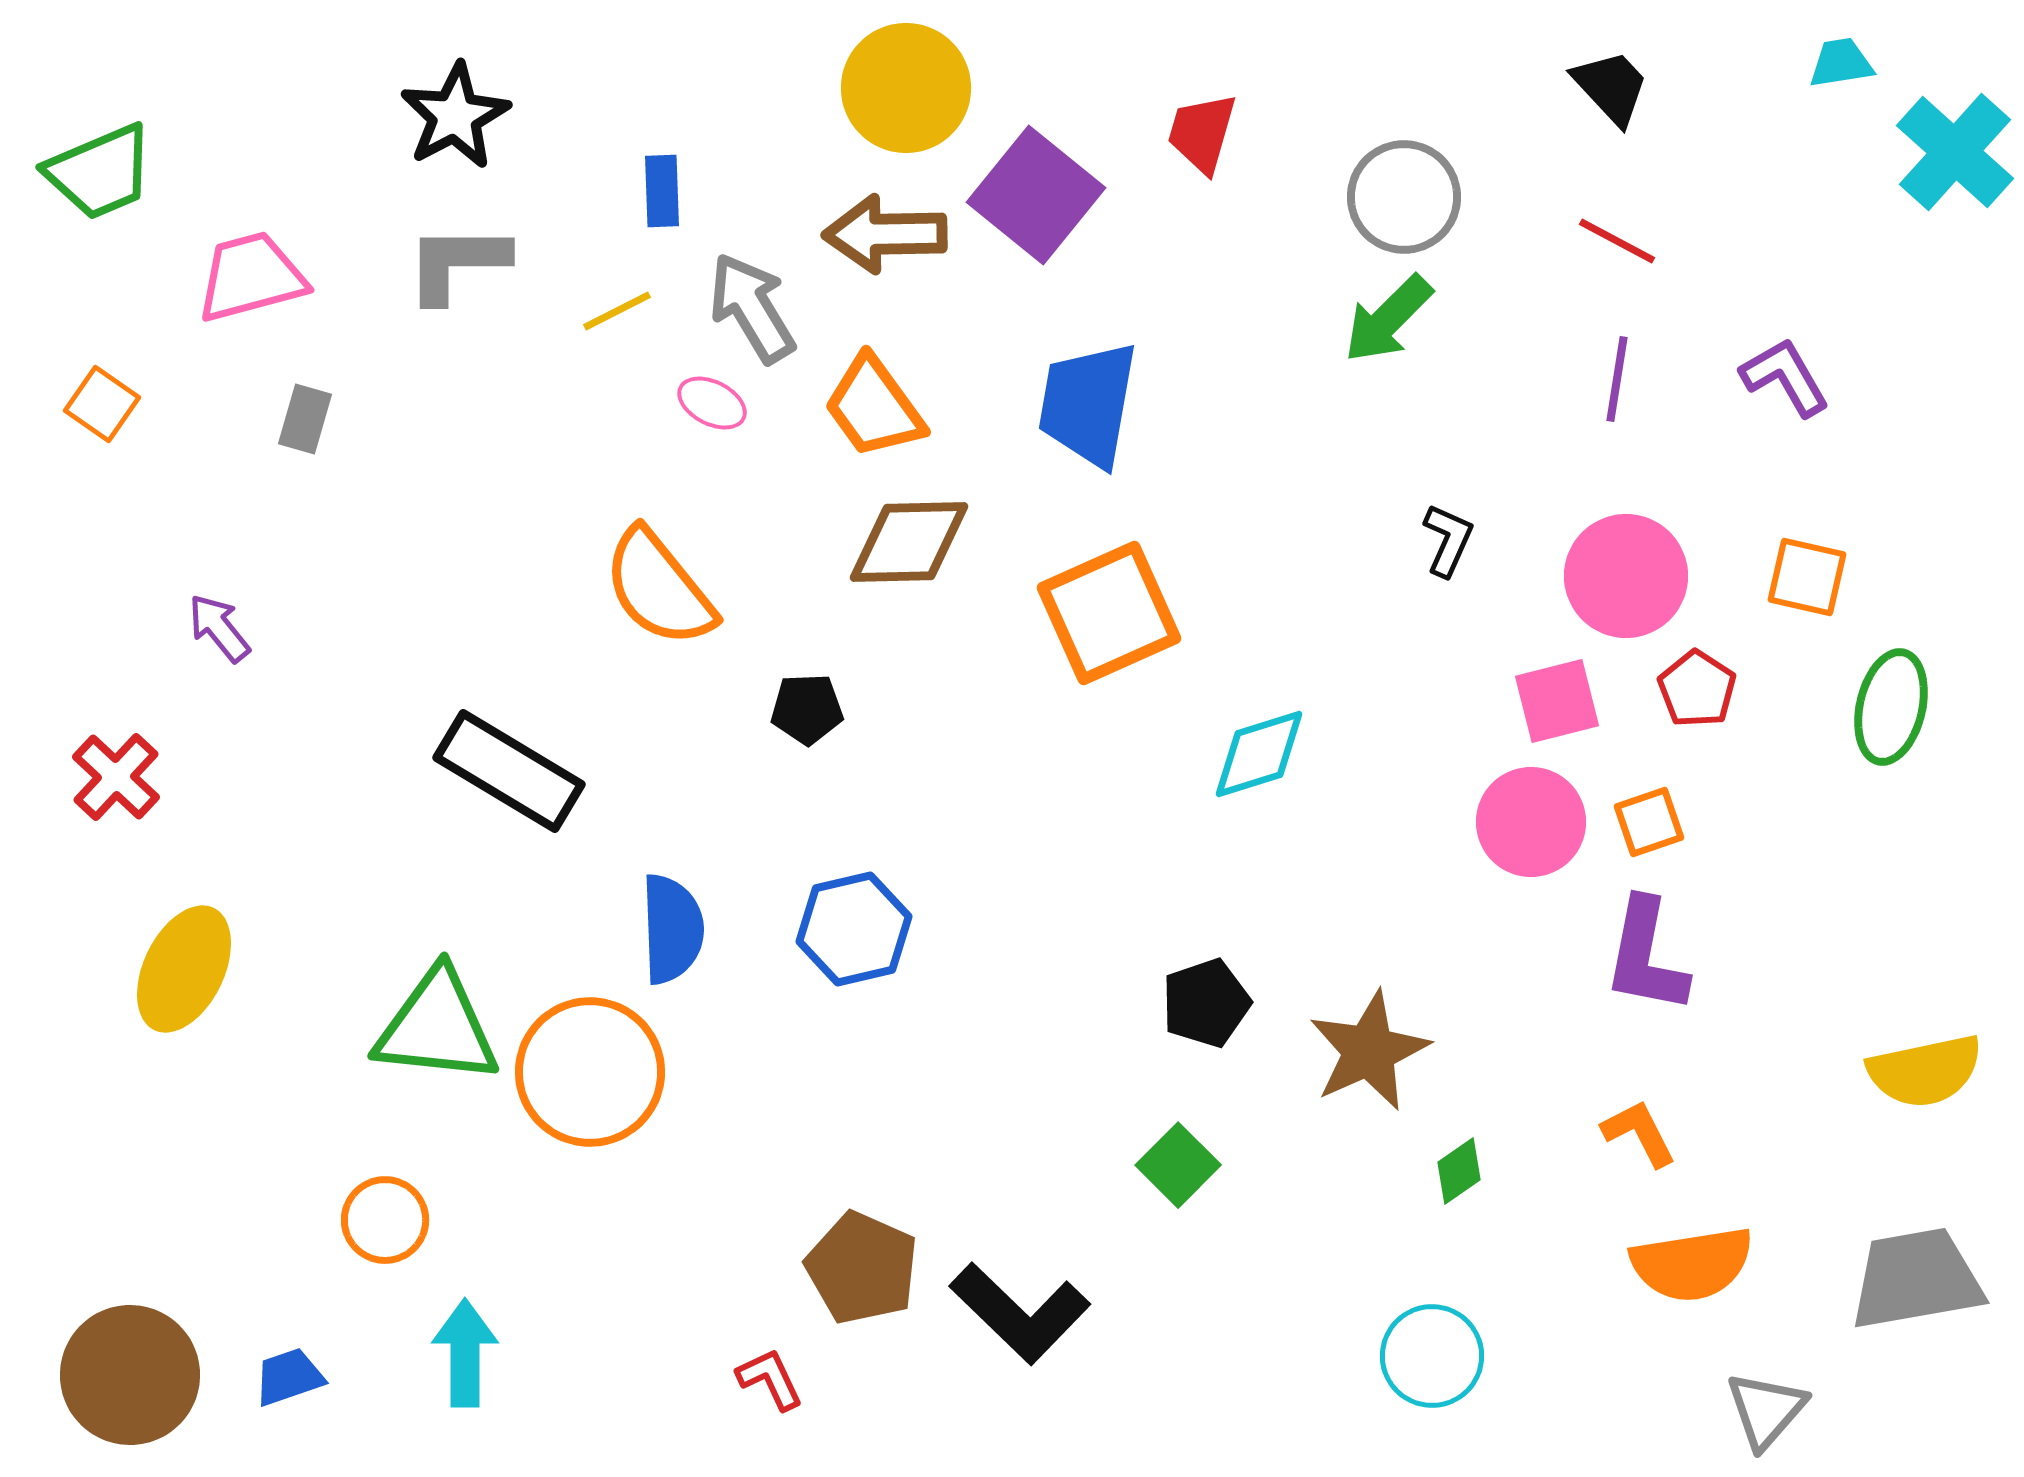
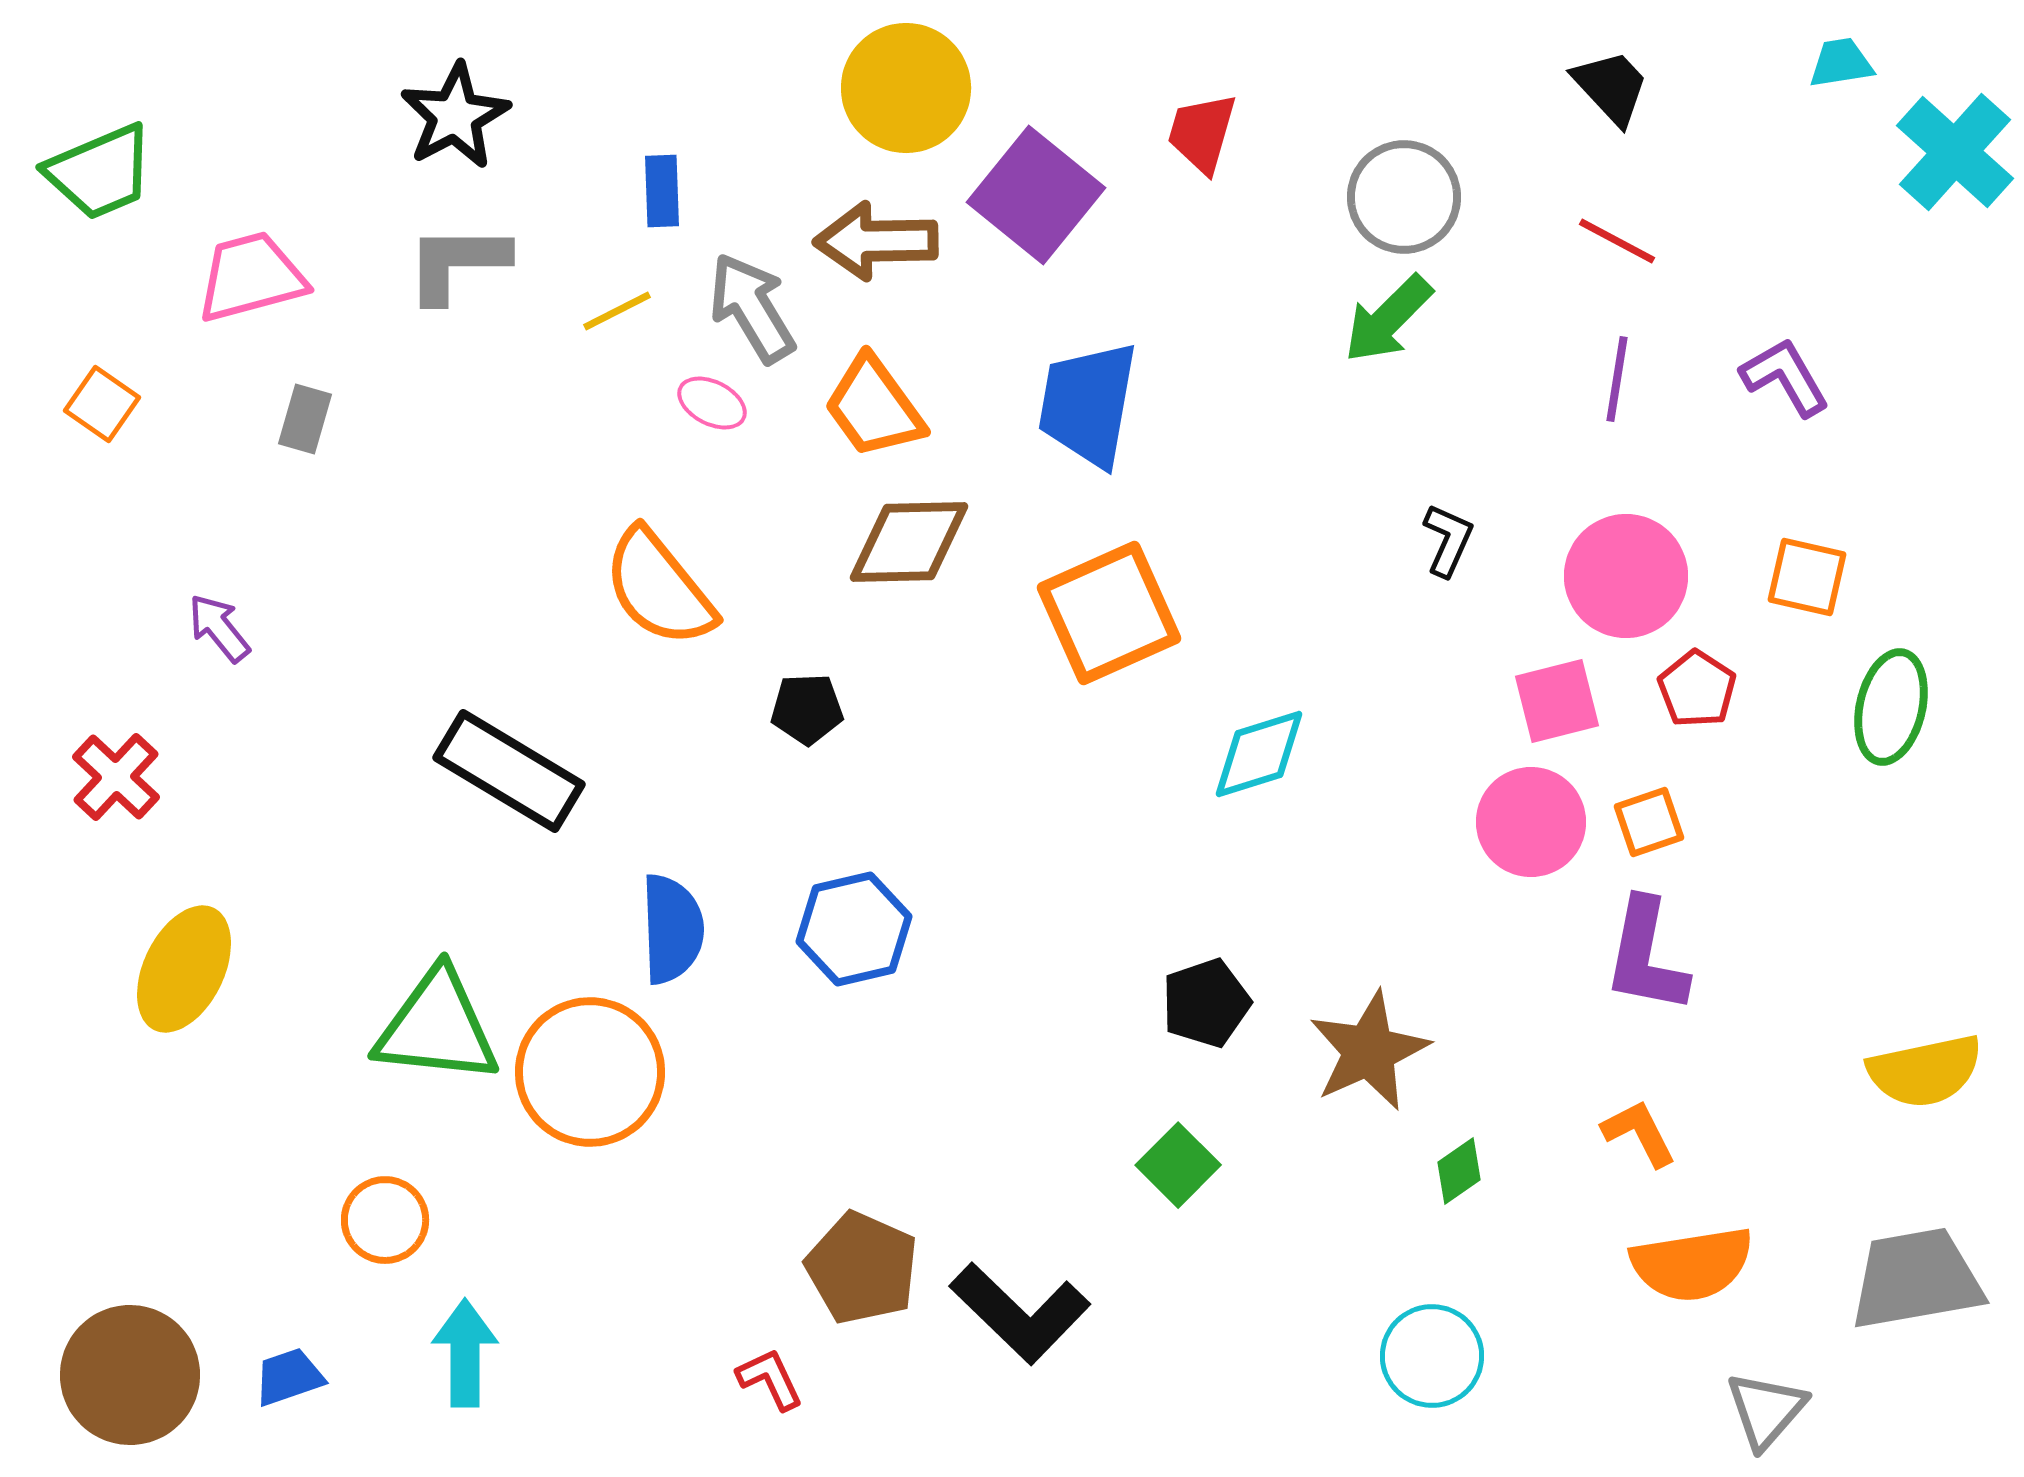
brown arrow at (885, 234): moved 9 px left, 7 px down
